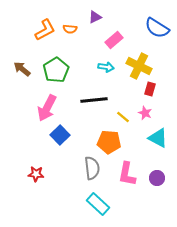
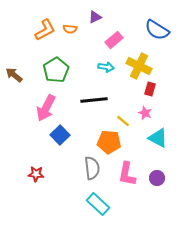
blue semicircle: moved 2 px down
brown arrow: moved 8 px left, 6 px down
pink arrow: moved 1 px left
yellow line: moved 4 px down
